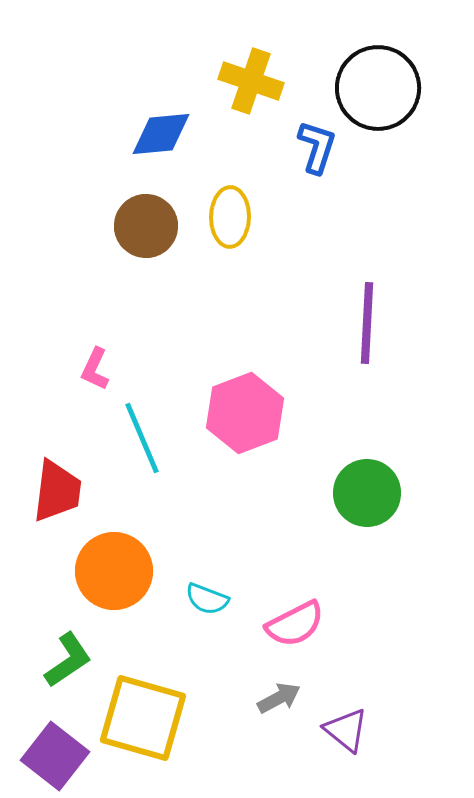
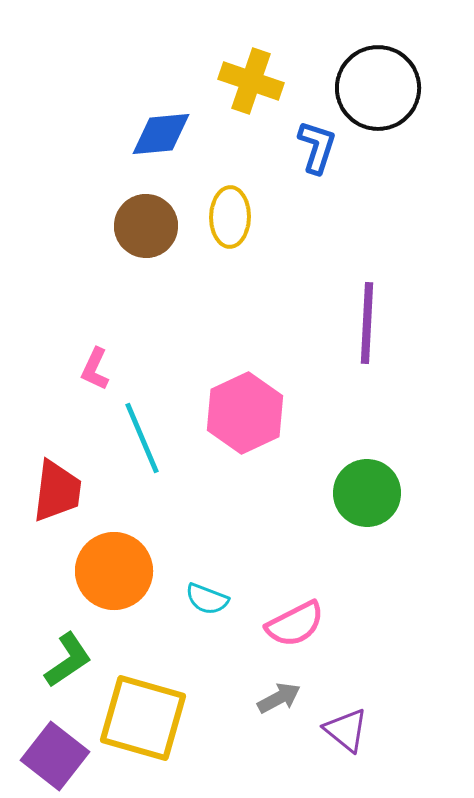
pink hexagon: rotated 4 degrees counterclockwise
